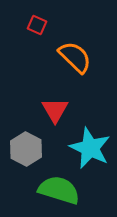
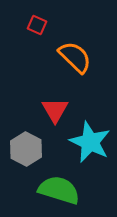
cyan star: moved 6 px up
